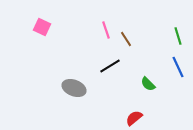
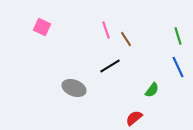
green semicircle: moved 4 px right, 6 px down; rotated 98 degrees counterclockwise
